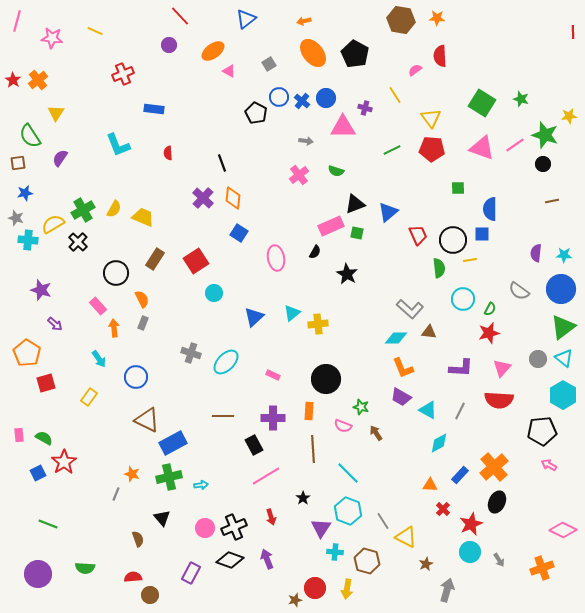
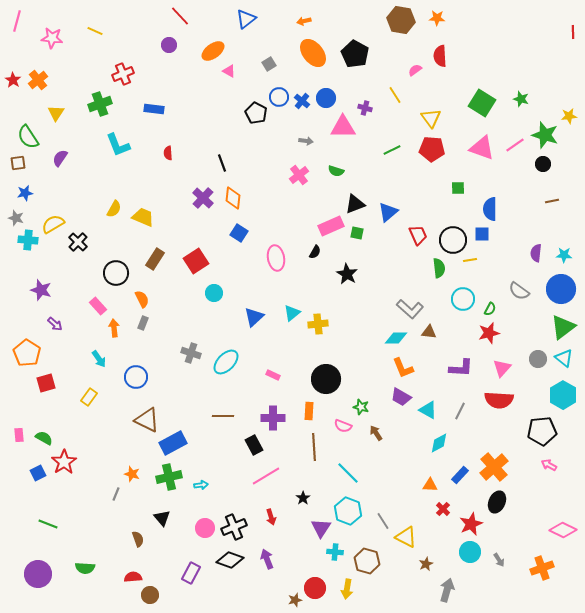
green semicircle at (30, 136): moved 2 px left, 1 px down
green cross at (83, 210): moved 17 px right, 106 px up; rotated 10 degrees clockwise
brown line at (313, 449): moved 1 px right, 2 px up
